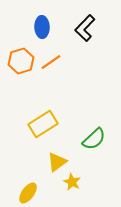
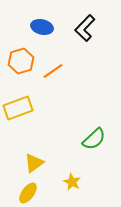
blue ellipse: rotated 75 degrees counterclockwise
orange line: moved 2 px right, 9 px down
yellow rectangle: moved 25 px left, 16 px up; rotated 12 degrees clockwise
yellow triangle: moved 23 px left, 1 px down
